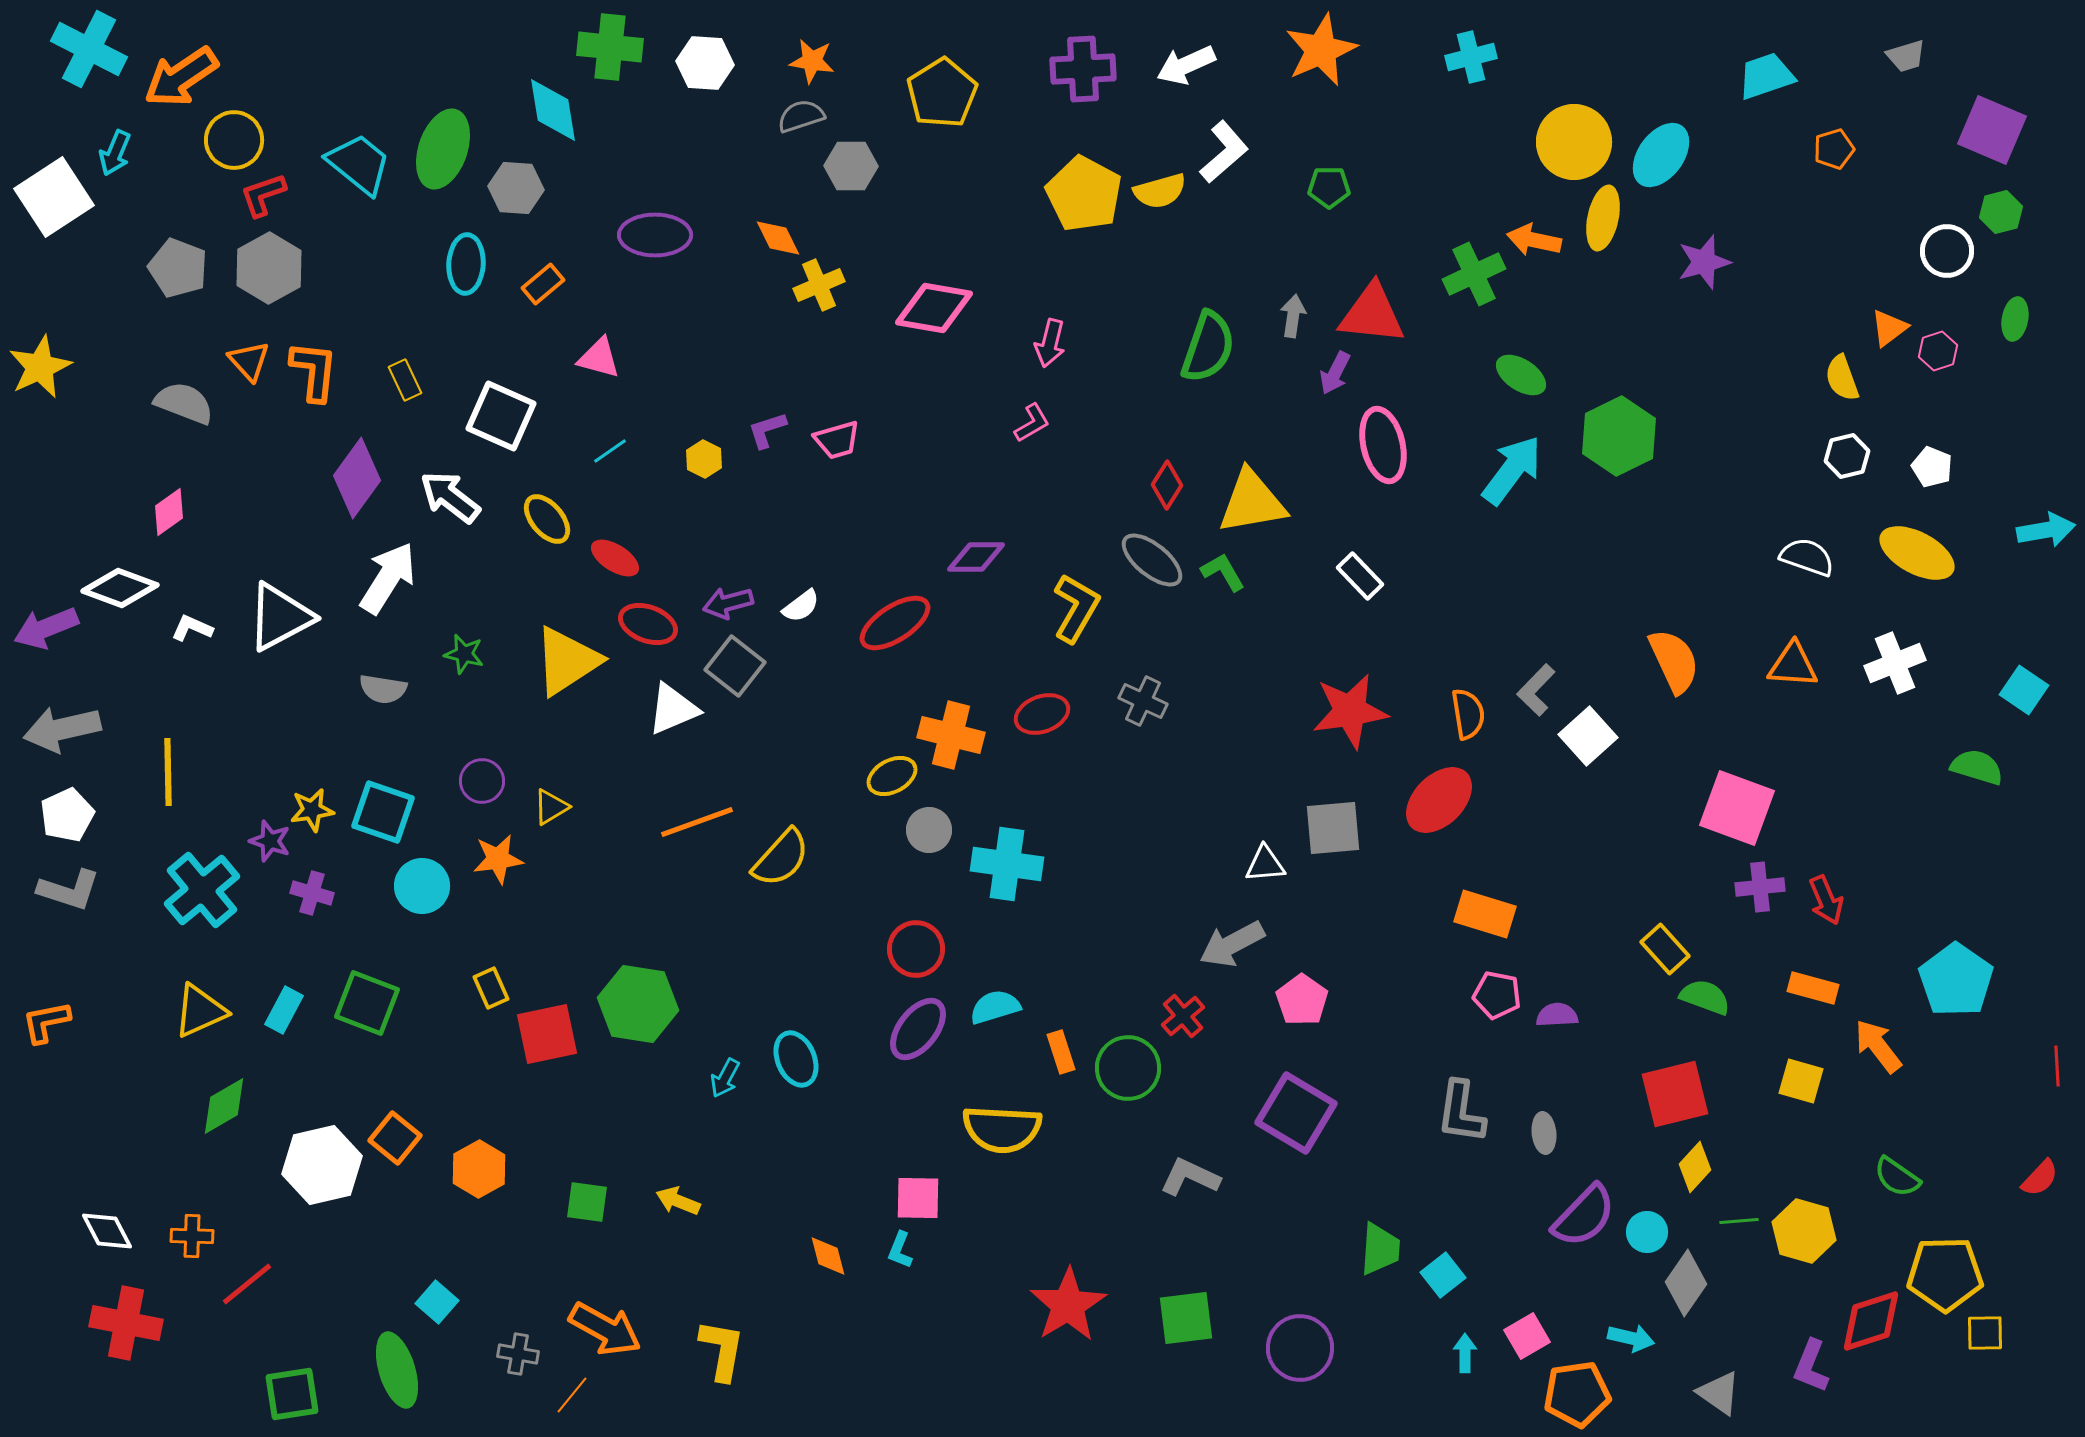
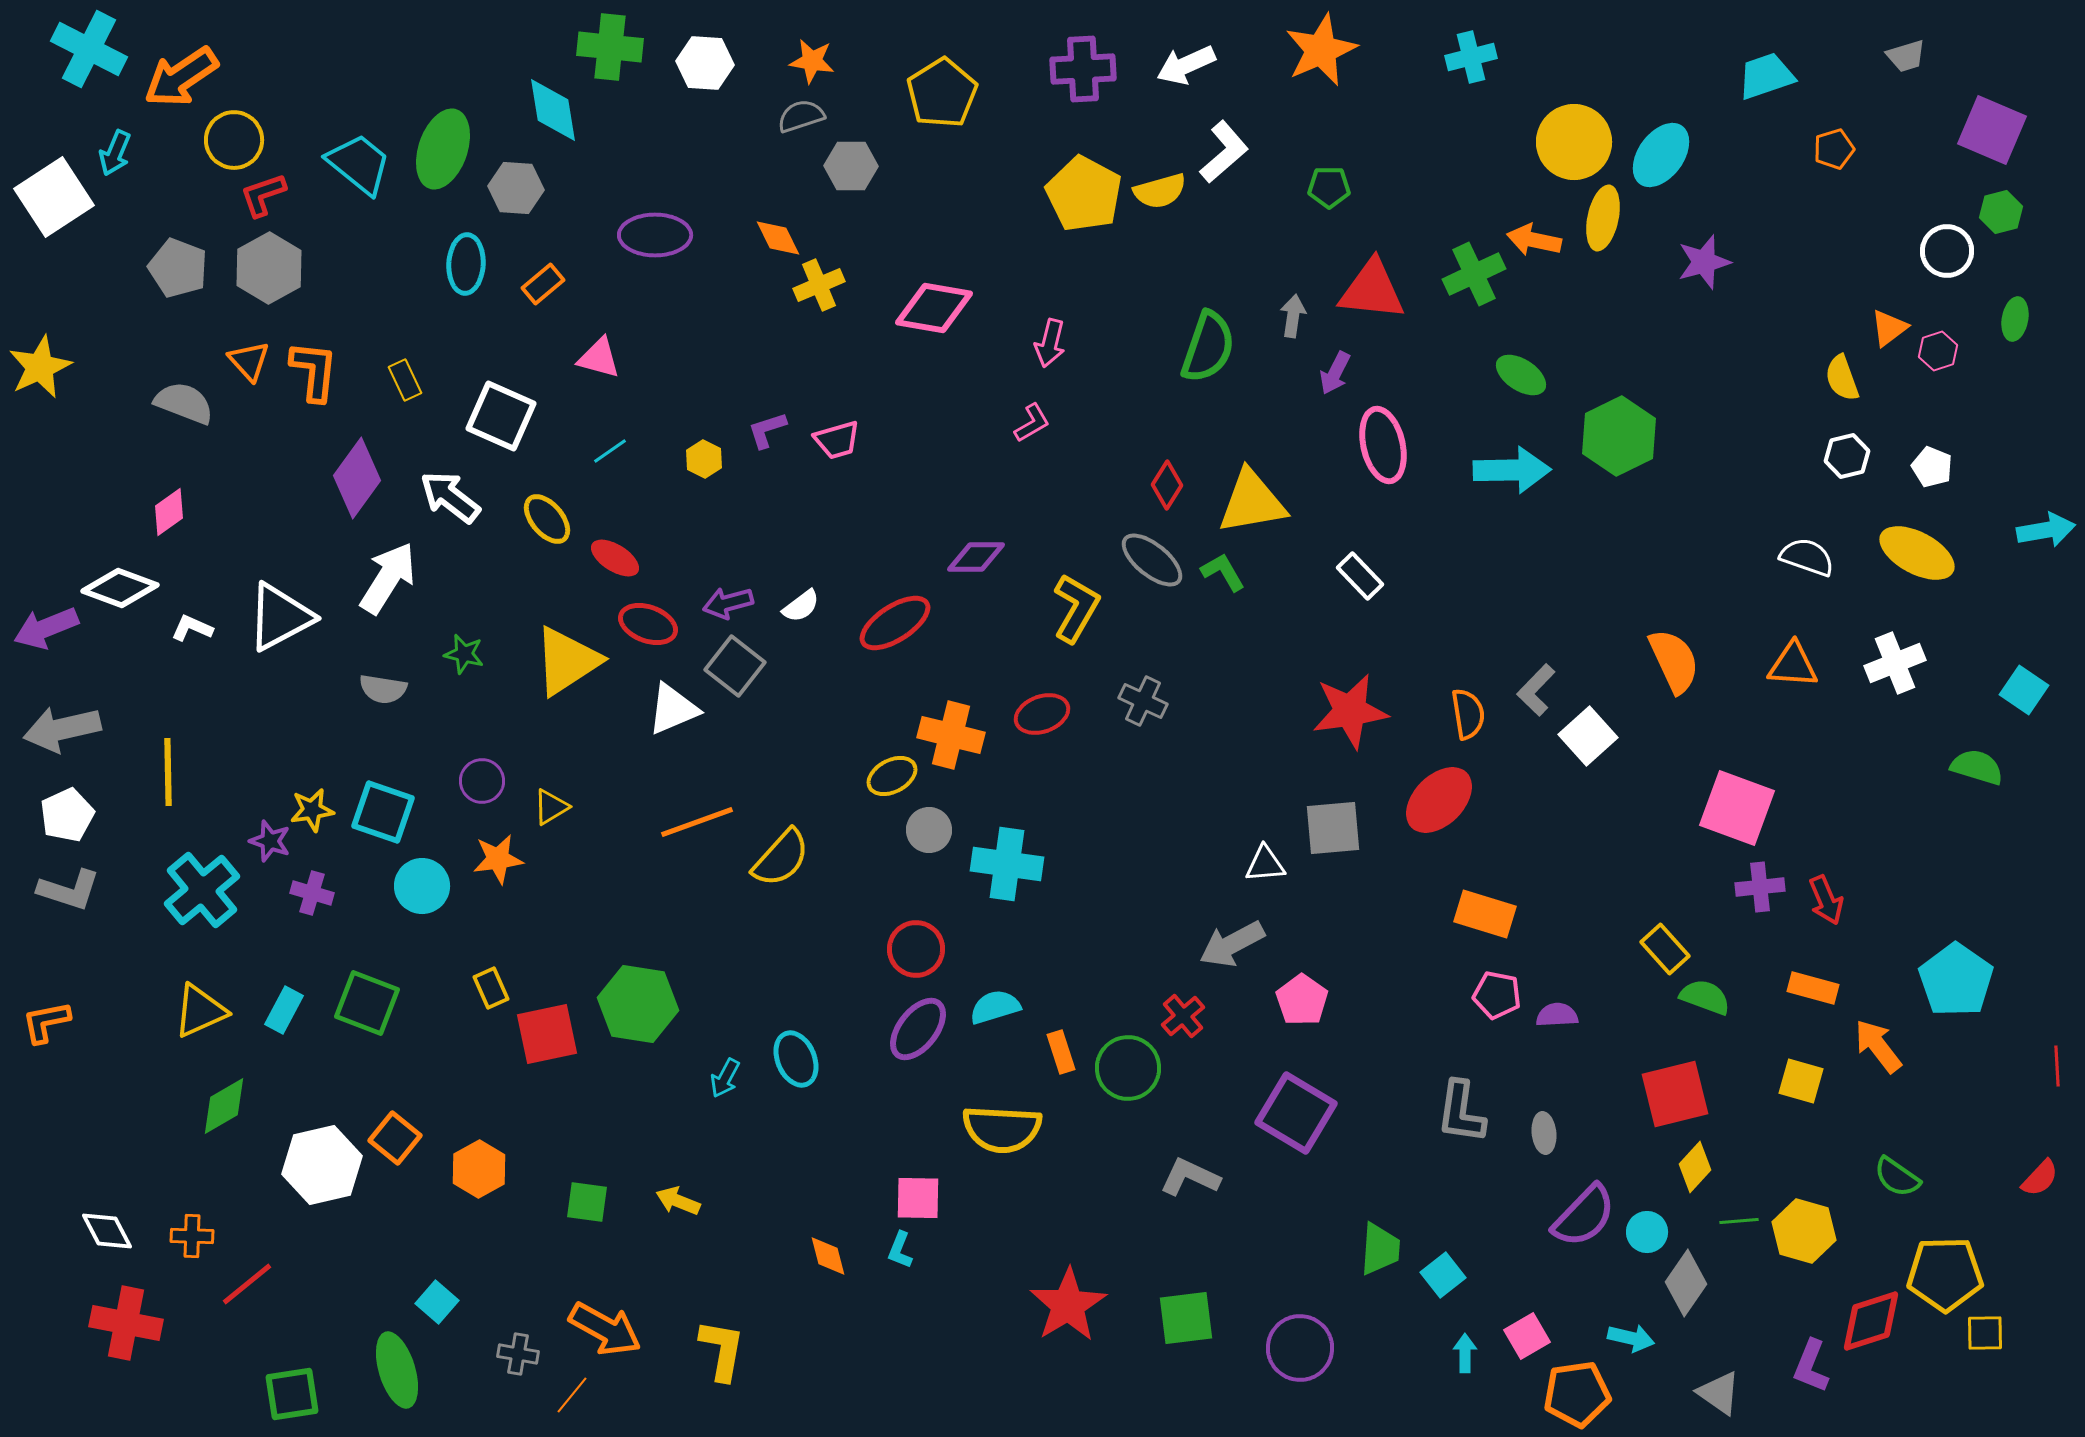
red triangle at (1372, 314): moved 24 px up
cyan arrow at (1512, 470): rotated 52 degrees clockwise
